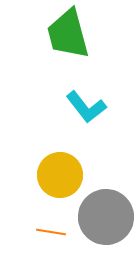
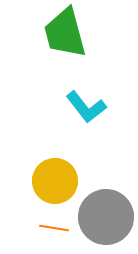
green trapezoid: moved 3 px left, 1 px up
yellow circle: moved 5 px left, 6 px down
orange line: moved 3 px right, 4 px up
